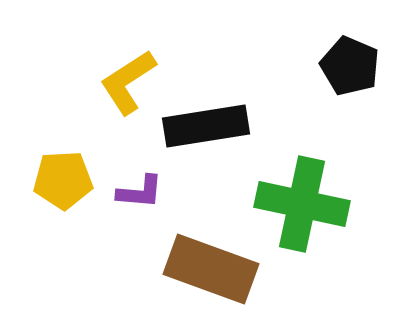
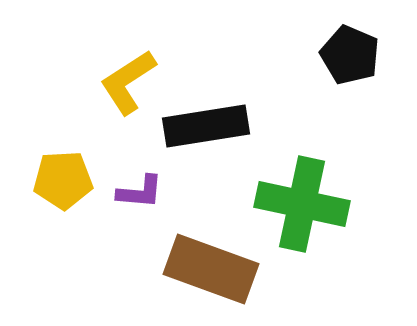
black pentagon: moved 11 px up
